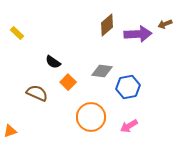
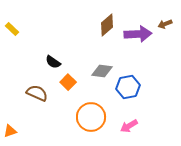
yellow rectangle: moved 5 px left, 4 px up
